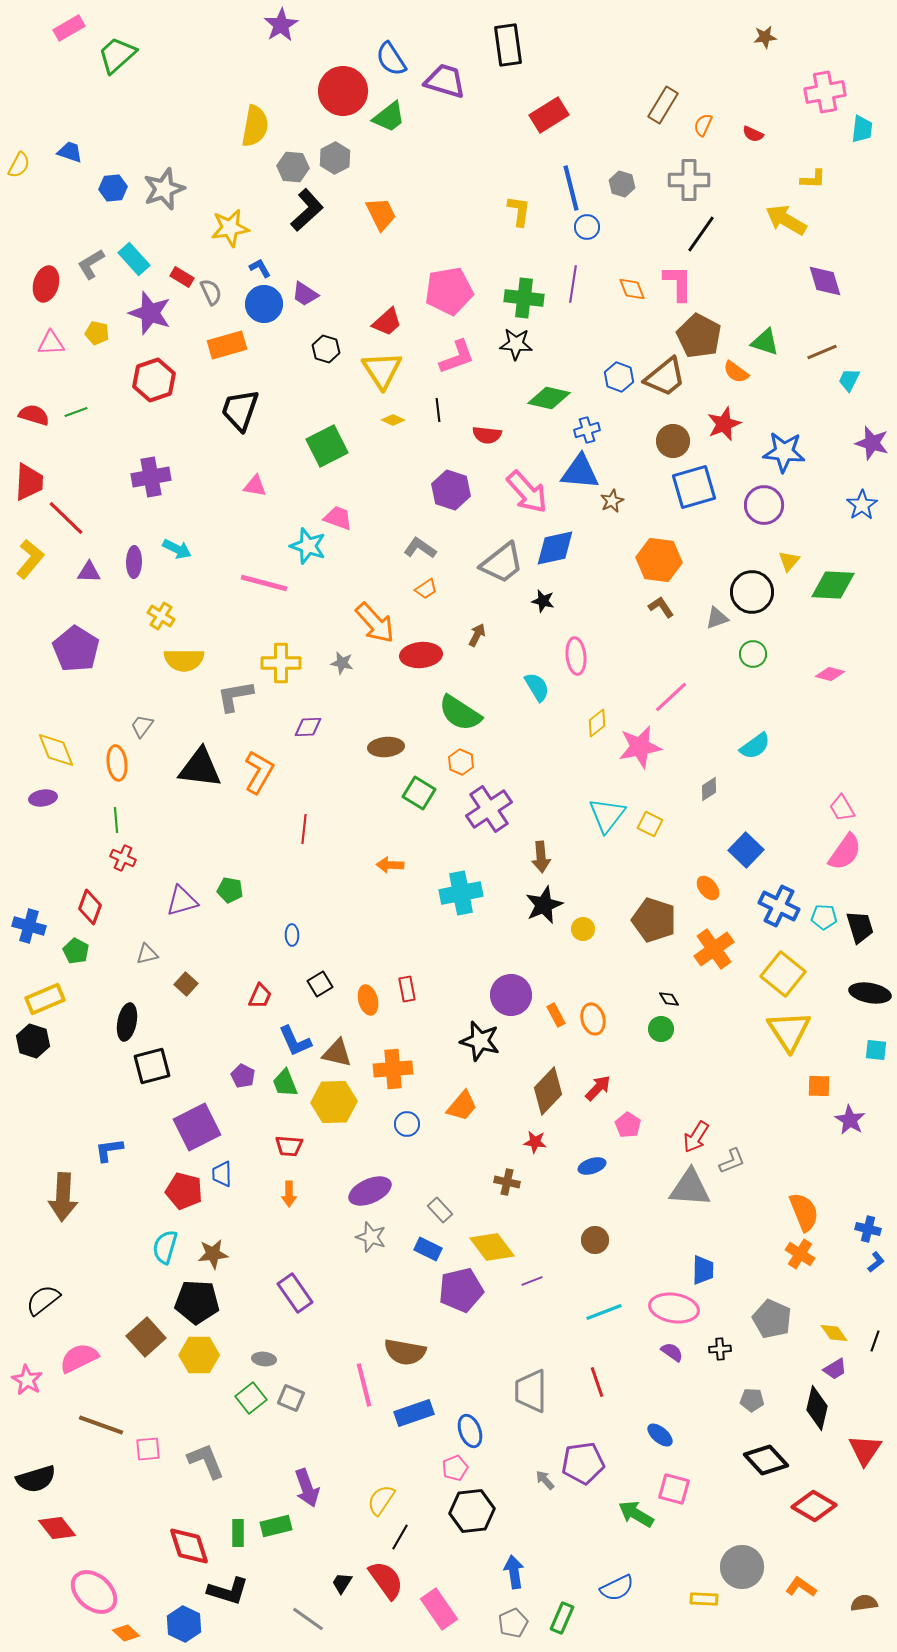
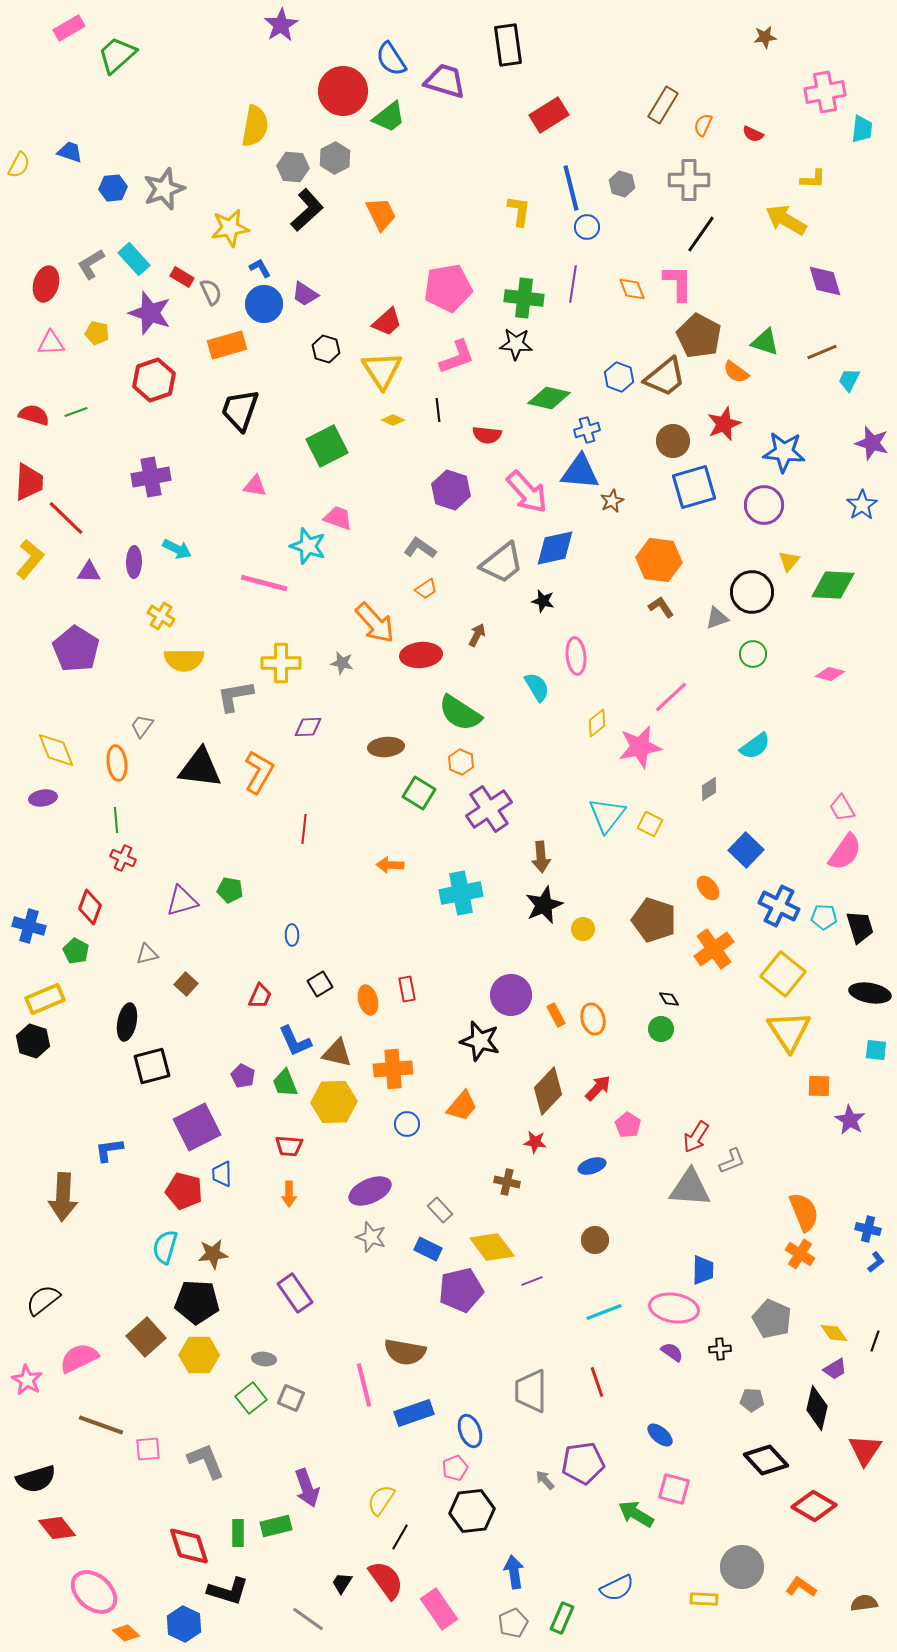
pink pentagon at (449, 291): moved 1 px left, 3 px up
